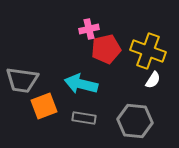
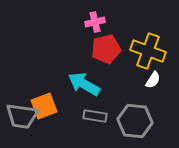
pink cross: moved 6 px right, 7 px up
gray trapezoid: moved 36 px down
cyan arrow: moved 3 px right; rotated 16 degrees clockwise
gray rectangle: moved 11 px right, 2 px up
